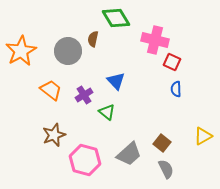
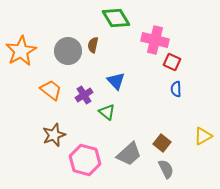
brown semicircle: moved 6 px down
